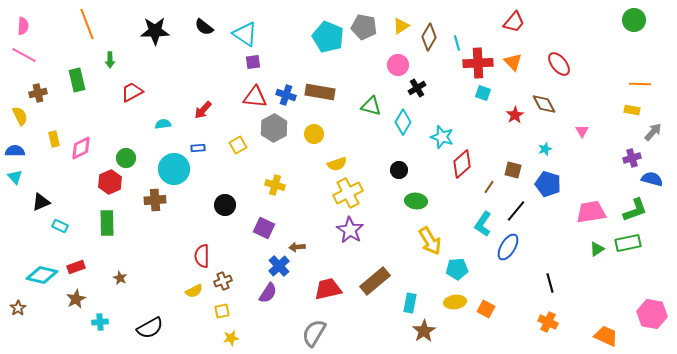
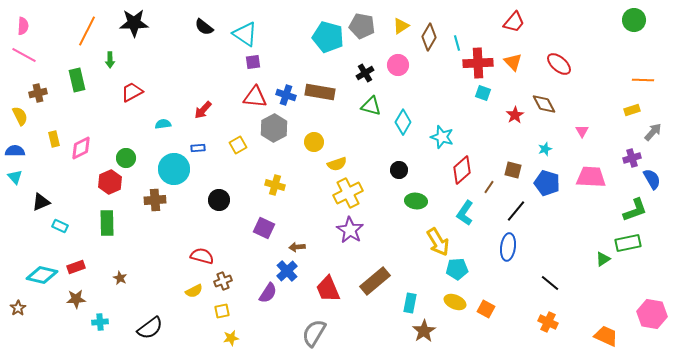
orange line at (87, 24): moved 7 px down; rotated 48 degrees clockwise
gray pentagon at (364, 27): moved 2 px left, 1 px up
black star at (155, 31): moved 21 px left, 8 px up
cyan pentagon at (328, 37): rotated 8 degrees counterclockwise
red ellipse at (559, 64): rotated 10 degrees counterclockwise
orange line at (640, 84): moved 3 px right, 4 px up
black cross at (417, 88): moved 52 px left, 15 px up
yellow rectangle at (632, 110): rotated 28 degrees counterclockwise
yellow circle at (314, 134): moved 8 px down
red diamond at (462, 164): moved 6 px down
blue semicircle at (652, 179): rotated 45 degrees clockwise
blue pentagon at (548, 184): moved 1 px left, 1 px up
black circle at (225, 205): moved 6 px left, 5 px up
pink trapezoid at (591, 212): moved 35 px up; rotated 12 degrees clockwise
cyan L-shape at (483, 224): moved 18 px left, 11 px up
yellow arrow at (430, 241): moved 8 px right, 1 px down
blue ellipse at (508, 247): rotated 24 degrees counterclockwise
green triangle at (597, 249): moved 6 px right, 10 px down
red semicircle at (202, 256): rotated 105 degrees clockwise
blue cross at (279, 266): moved 8 px right, 5 px down
black line at (550, 283): rotated 36 degrees counterclockwise
red trapezoid at (328, 289): rotated 100 degrees counterclockwise
brown star at (76, 299): rotated 24 degrees clockwise
yellow ellipse at (455, 302): rotated 30 degrees clockwise
black semicircle at (150, 328): rotated 8 degrees counterclockwise
